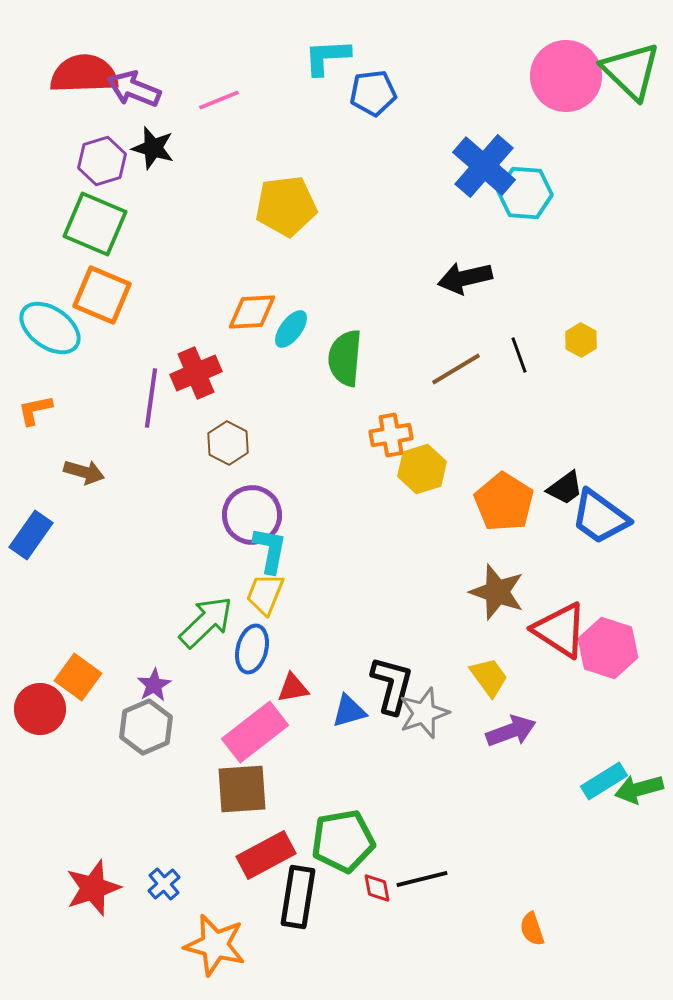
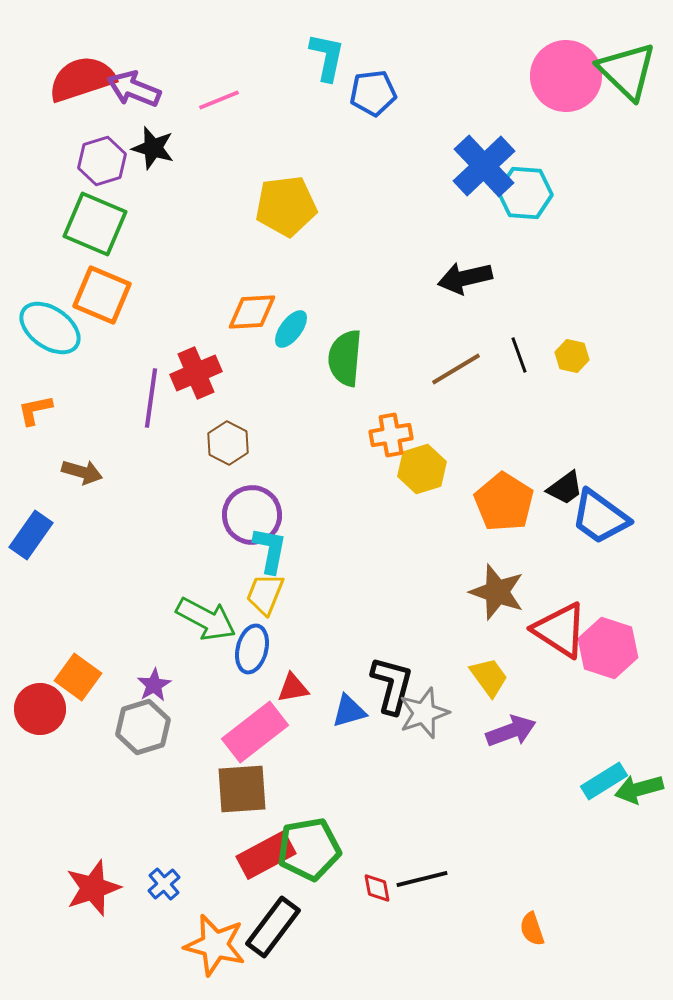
cyan L-shape at (327, 57): rotated 105 degrees clockwise
green triangle at (631, 71): moved 4 px left
red semicircle at (84, 74): moved 2 px left, 5 px down; rotated 16 degrees counterclockwise
blue cross at (484, 166): rotated 6 degrees clockwise
yellow hexagon at (581, 340): moved 9 px left, 16 px down; rotated 16 degrees counterclockwise
brown arrow at (84, 472): moved 2 px left
green arrow at (206, 622): moved 3 px up; rotated 72 degrees clockwise
gray hexagon at (146, 727): moved 3 px left; rotated 6 degrees clockwise
green pentagon at (343, 841): moved 34 px left, 8 px down
black rectangle at (298, 897): moved 25 px left, 30 px down; rotated 28 degrees clockwise
